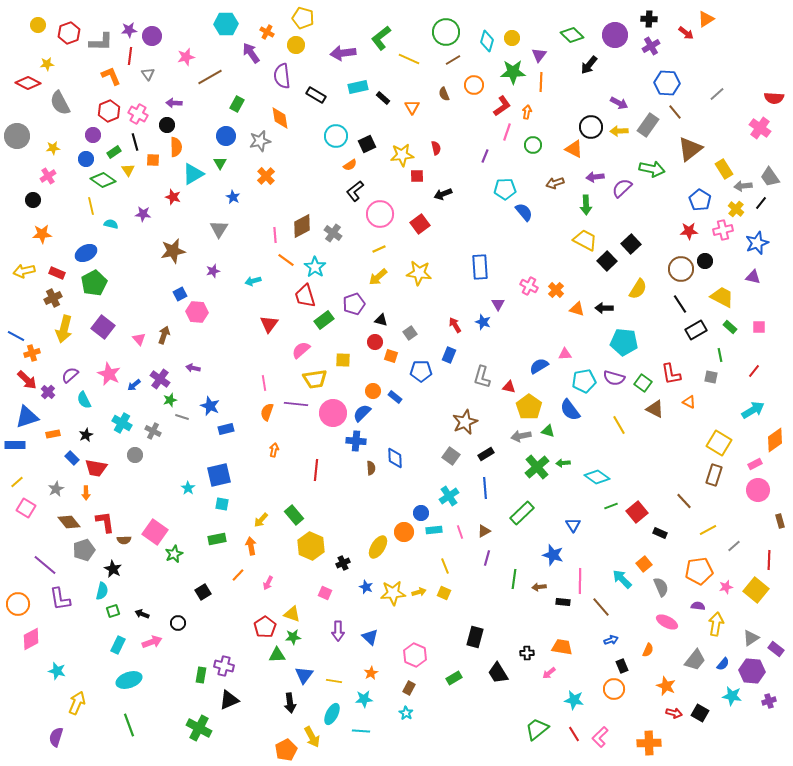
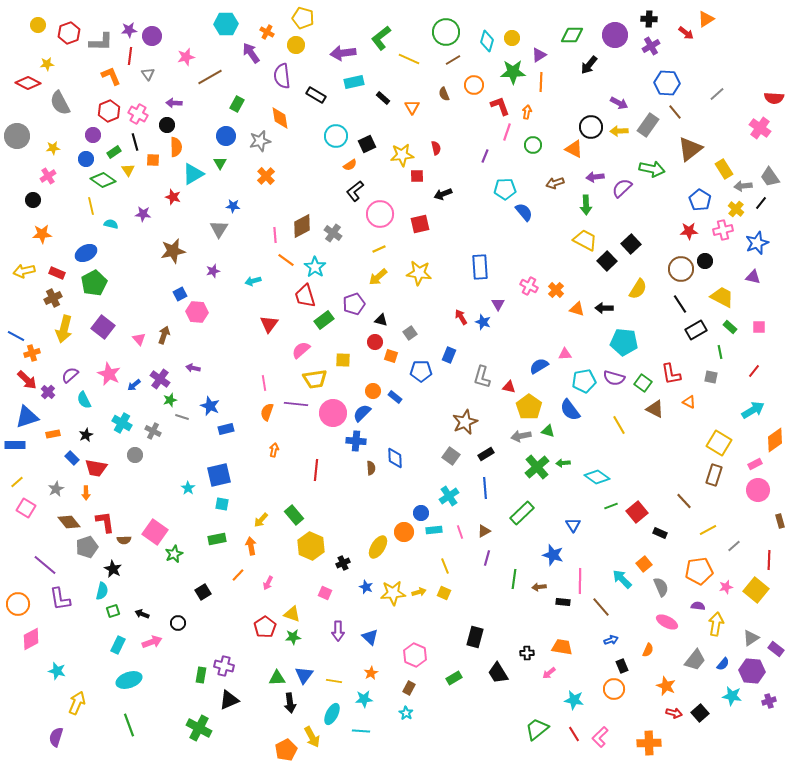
green diamond at (572, 35): rotated 45 degrees counterclockwise
purple triangle at (539, 55): rotated 21 degrees clockwise
cyan rectangle at (358, 87): moved 4 px left, 5 px up
red L-shape at (502, 106): moved 2 px left; rotated 75 degrees counterclockwise
blue star at (233, 197): moved 9 px down; rotated 24 degrees counterclockwise
red square at (420, 224): rotated 24 degrees clockwise
red arrow at (455, 325): moved 6 px right, 8 px up
green line at (720, 355): moved 3 px up
gray pentagon at (84, 550): moved 3 px right, 3 px up
green triangle at (277, 655): moved 23 px down
black square at (700, 713): rotated 18 degrees clockwise
